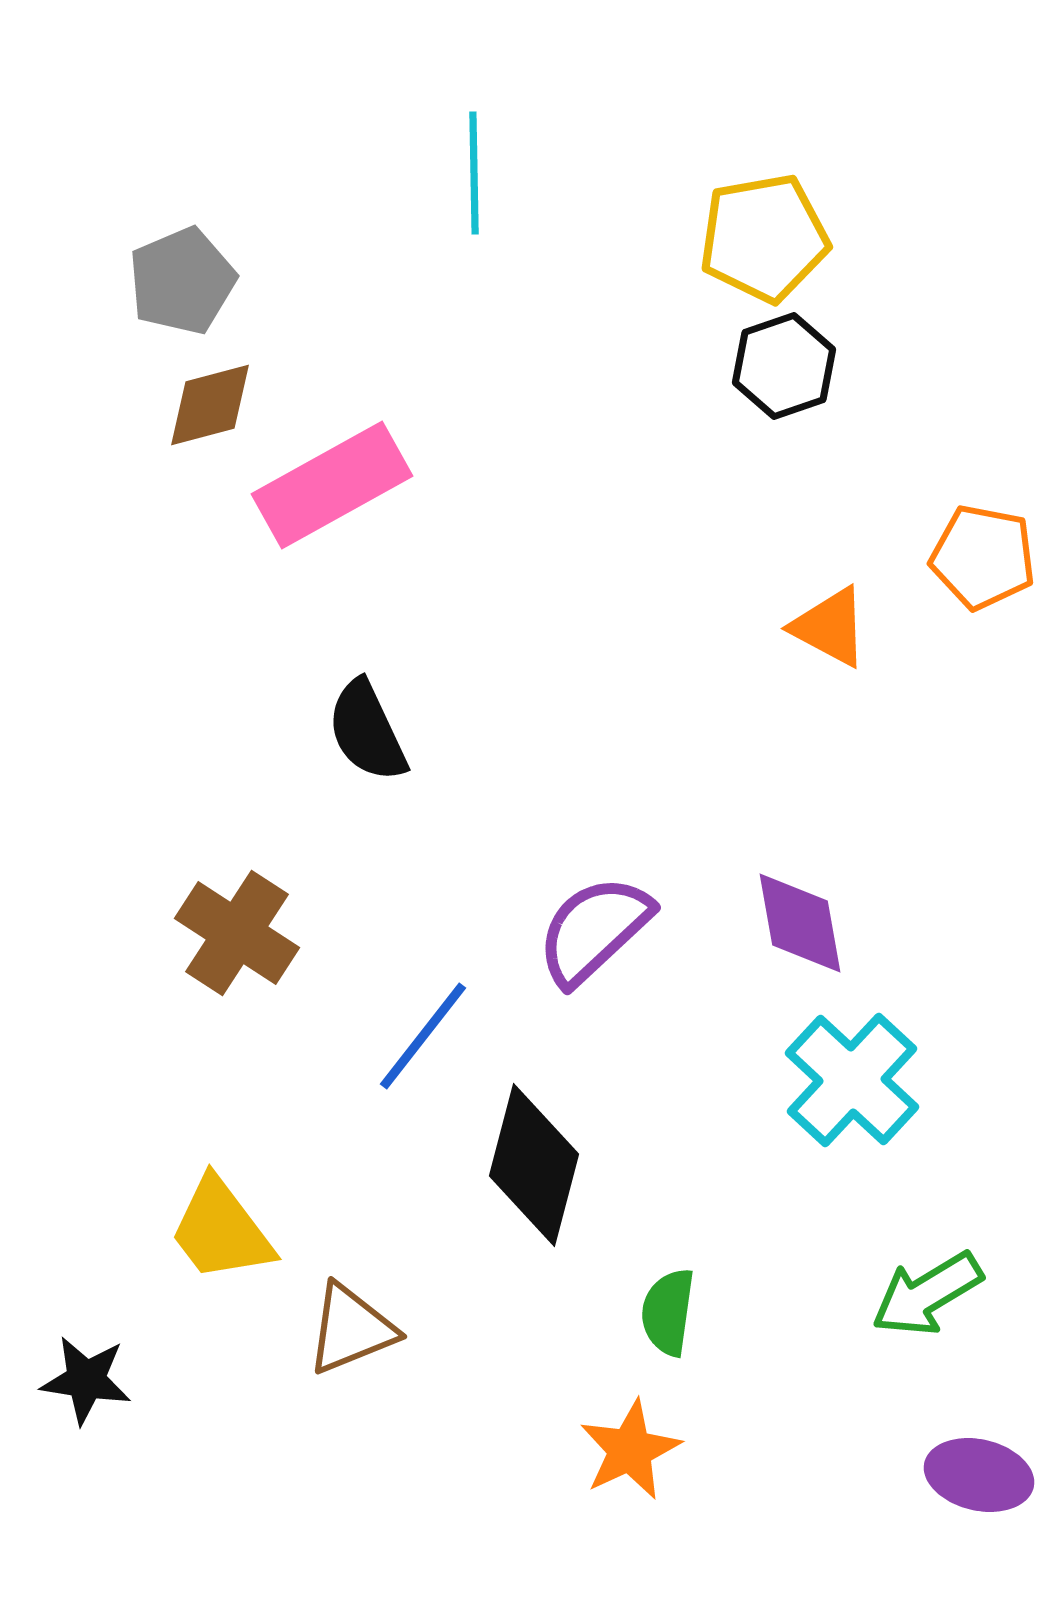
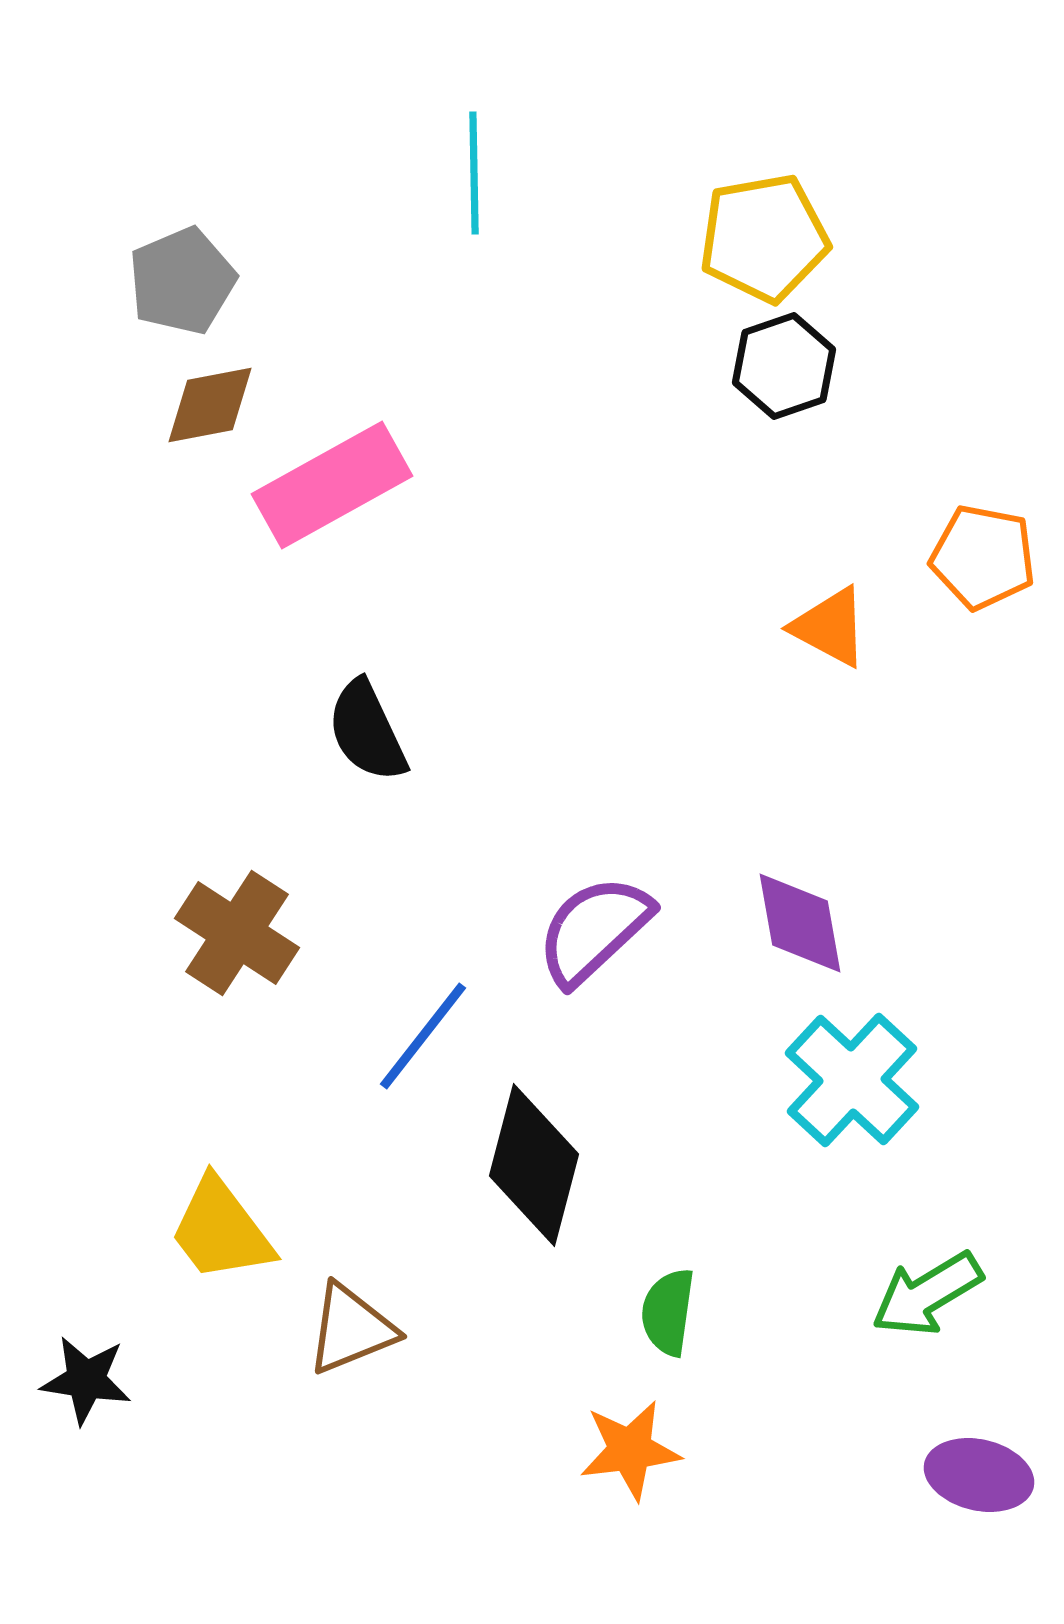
brown diamond: rotated 4 degrees clockwise
orange star: rotated 18 degrees clockwise
